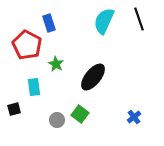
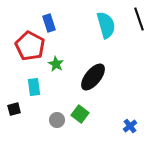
cyan semicircle: moved 2 px right, 4 px down; rotated 140 degrees clockwise
red pentagon: moved 3 px right, 1 px down
blue cross: moved 4 px left, 9 px down
